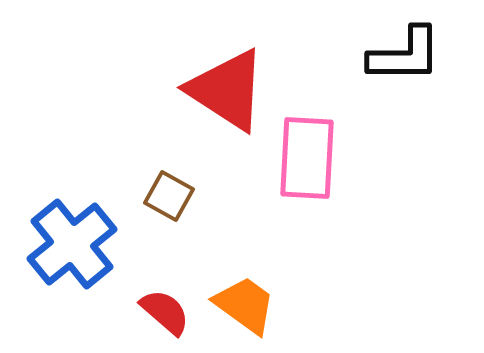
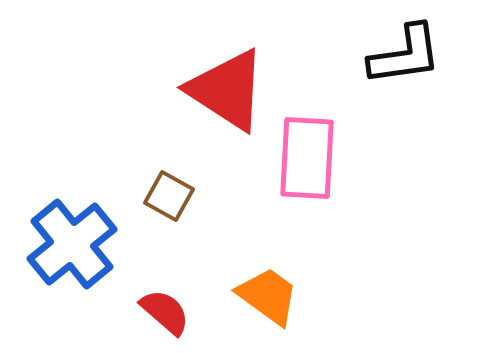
black L-shape: rotated 8 degrees counterclockwise
orange trapezoid: moved 23 px right, 9 px up
